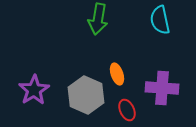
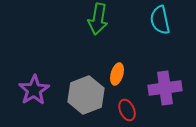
orange ellipse: rotated 35 degrees clockwise
purple cross: moved 3 px right; rotated 12 degrees counterclockwise
gray hexagon: rotated 15 degrees clockwise
